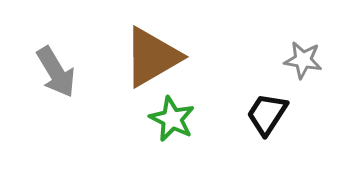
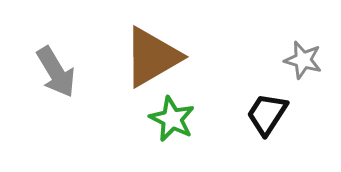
gray star: rotated 6 degrees clockwise
